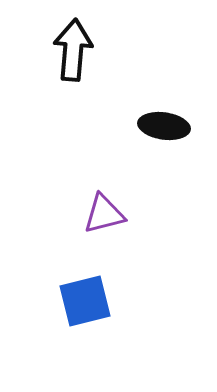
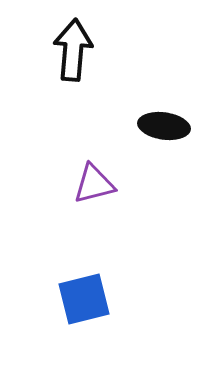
purple triangle: moved 10 px left, 30 px up
blue square: moved 1 px left, 2 px up
